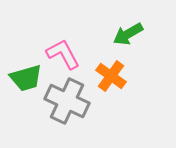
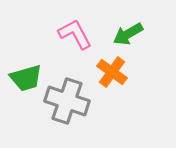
pink L-shape: moved 12 px right, 20 px up
orange cross: moved 1 px right, 4 px up
gray cross: rotated 6 degrees counterclockwise
